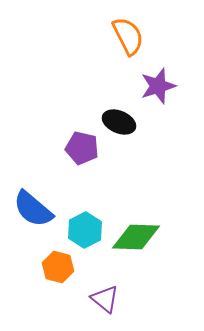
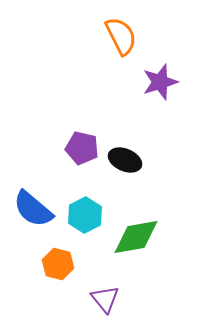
orange semicircle: moved 7 px left
purple star: moved 2 px right, 4 px up
black ellipse: moved 6 px right, 38 px down
cyan hexagon: moved 15 px up
green diamond: rotated 12 degrees counterclockwise
orange hexagon: moved 3 px up
purple triangle: rotated 12 degrees clockwise
